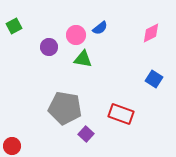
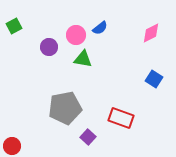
gray pentagon: rotated 20 degrees counterclockwise
red rectangle: moved 4 px down
purple square: moved 2 px right, 3 px down
